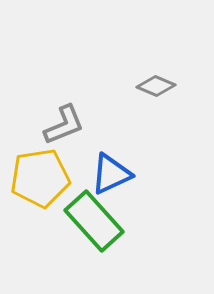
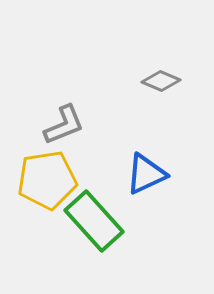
gray diamond: moved 5 px right, 5 px up
blue triangle: moved 35 px right
yellow pentagon: moved 7 px right, 2 px down
